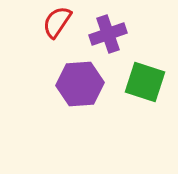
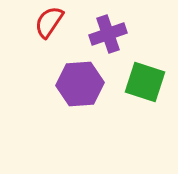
red semicircle: moved 8 px left
